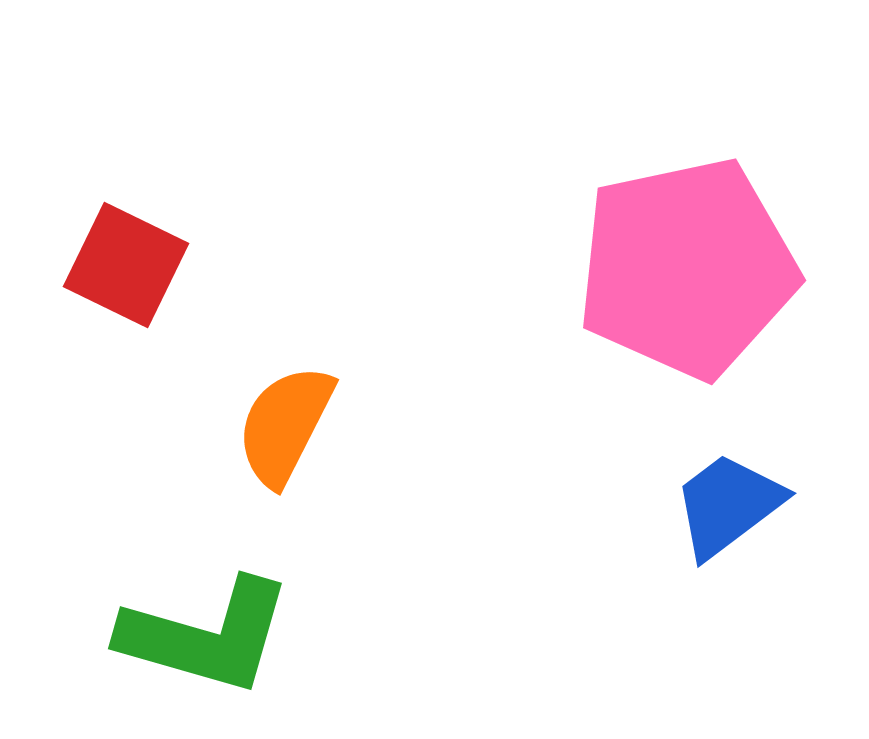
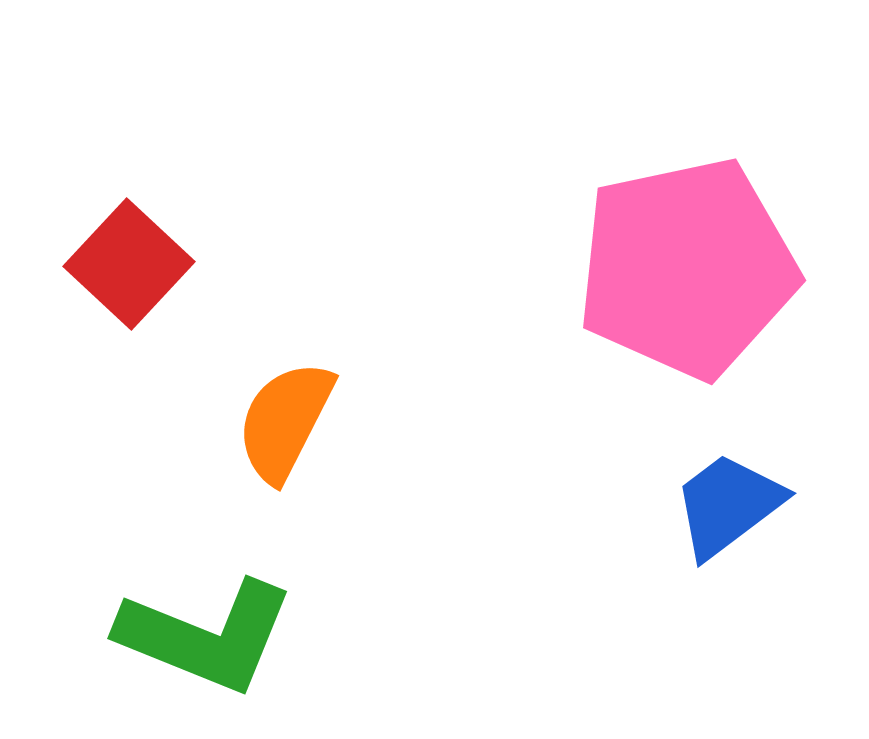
red square: moved 3 px right, 1 px up; rotated 17 degrees clockwise
orange semicircle: moved 4 px up
green L-shape: rotated 6 degrees clockwise
